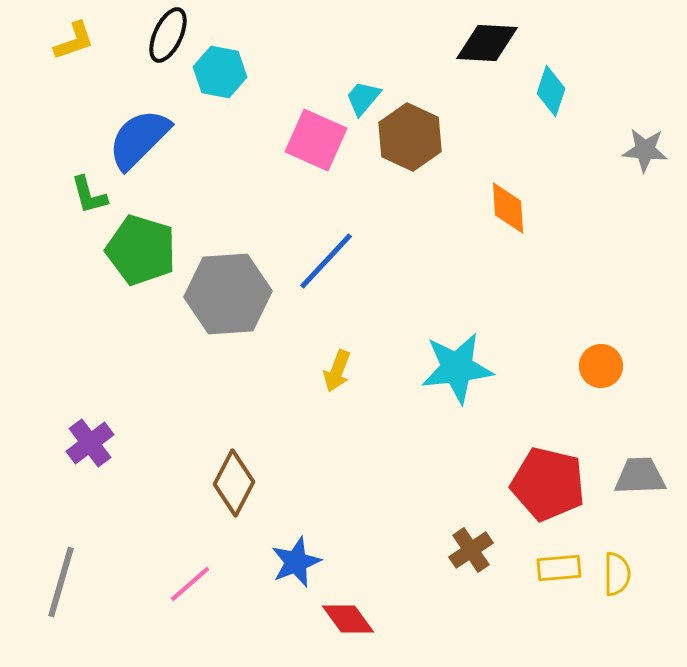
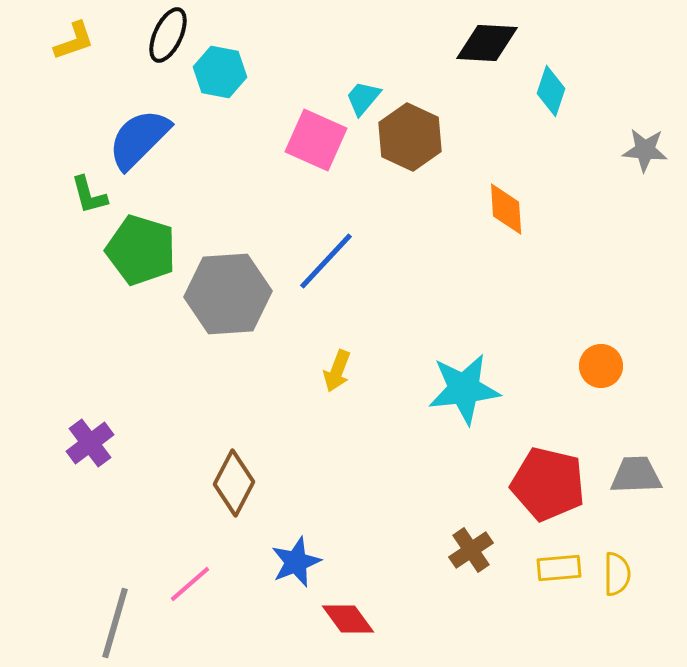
orange diamond: moved 2 px left, 1 px down
cyan star: moved 7 px right, 21 px down
gray trapezoid: moved 4 px left, 1 px up
gray line: moved 54 px right, 41 px down
